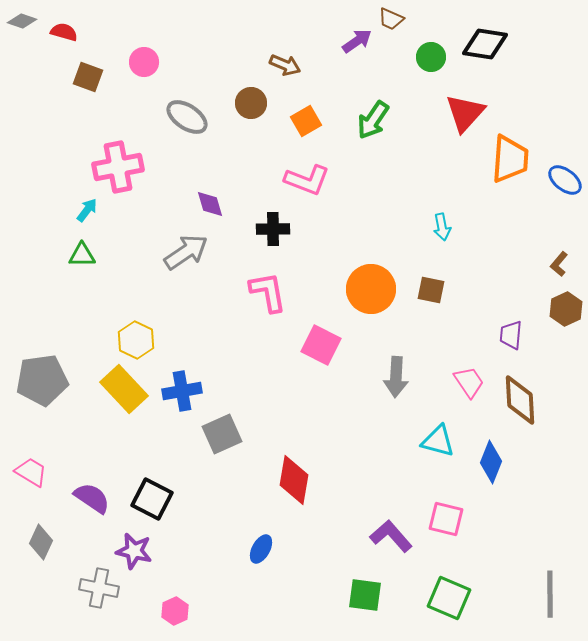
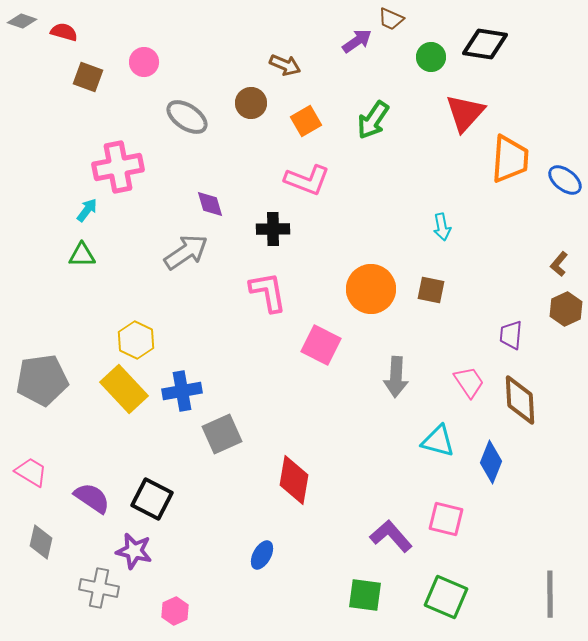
gray diamond at (41, 542): rotated 12 degrees counterclockwise
blue ellipse at (261, 549): moved 1 px right, 6 px down
green square at (449, 598): moved 3 px left, 1 px up
